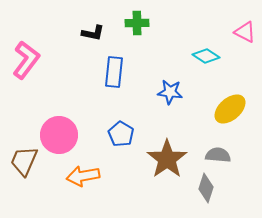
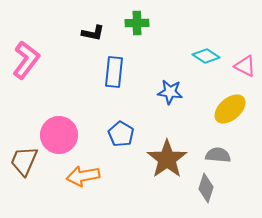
pink triangle: moved 34 px down
